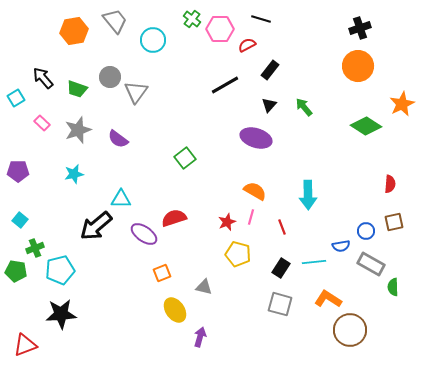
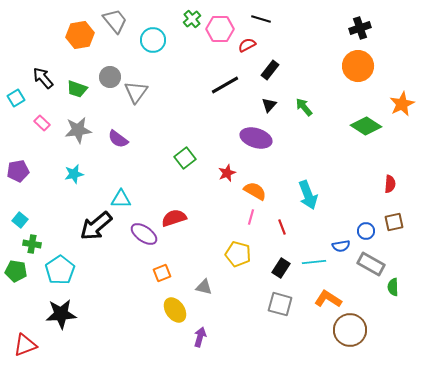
green cross at (192, 19): rotated 12 degrees clockwise
orange hexagon at (74, 31): moved 6 px right, 4 px down
gray star at (78, 130): rotated 12 degrees clockwise
purple pentagon at (18, 171): rotated 10 degrees counterclockwise
cyan arrow at (308, 195): rotated 20 degrees counterclockwise
red star at (227, 222): moved 49 px up
green cross at (35, 248): moved 3 px left, 4 px up; rotated 30 degrees clockwise
cyan pentagon at (60, 270): rotated 20 degrees counterclockwise
